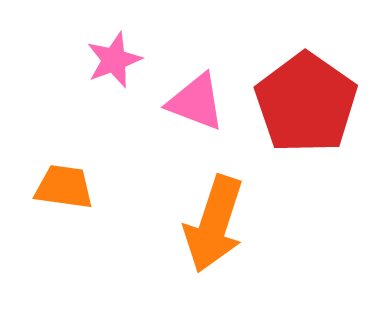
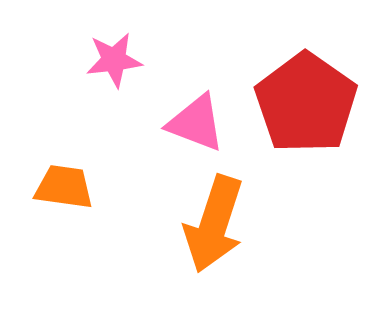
pink star: rotated 14 degrees clockwise
pink triangle: moved 21 px down
